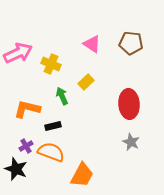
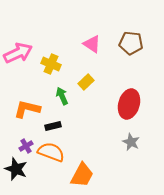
red ellipse: rotated 20 degrees clockwise
